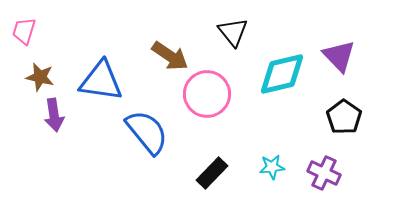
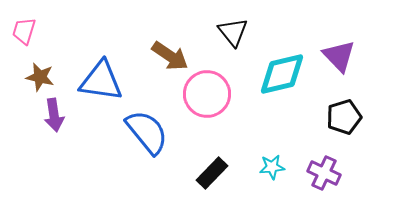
black pentagon: rotated 20 degrees clockwise
